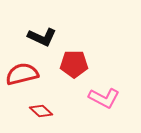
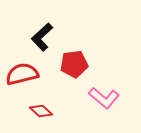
black L-shape: rotated 112 degrees clockwise
red pentagon: rotated 8 degrees counterclockwise
pink L-shape: rotated 12 degrees clockwise
